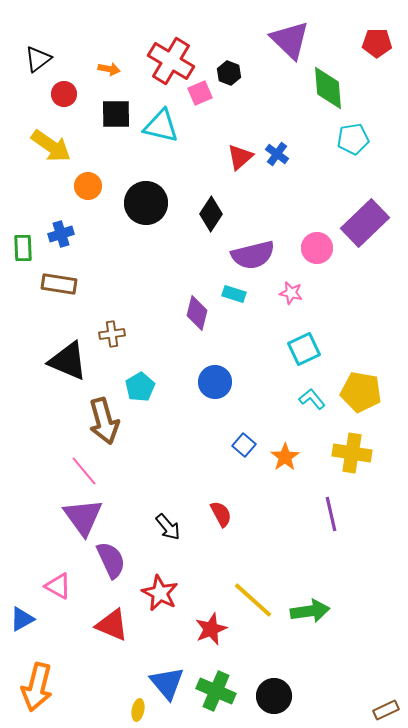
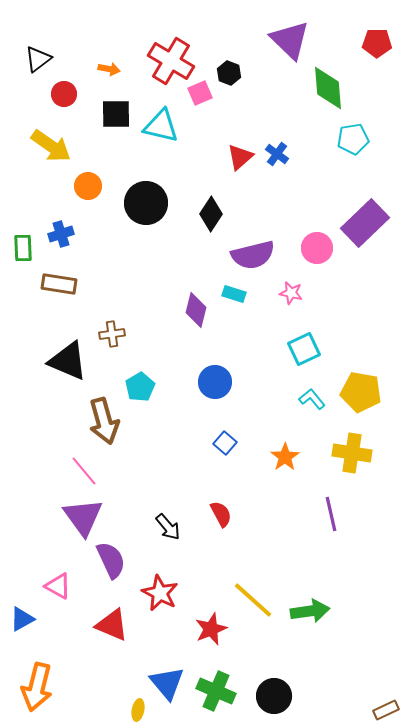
purple diamond at (197, 313): moved 1 px left, 3 px up
blue square at (244, 445): moved 19 px left, 2 px up
